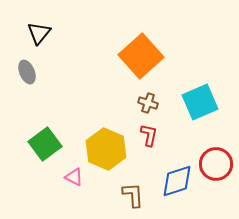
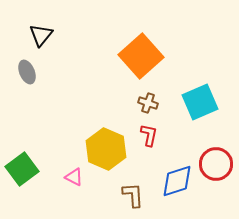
black triangle: moved 2 px right, 2 px down
green square: moved 23 px left, 25 px down
